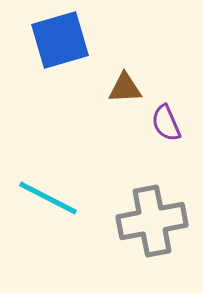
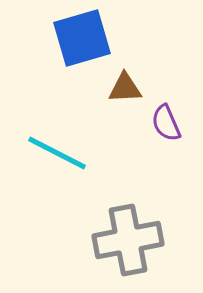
blue square: moved 22 px right, 2 px up
cyan line: moved 9 px right, 45 px up
gray cross: moved 24 px left, 19 px down
